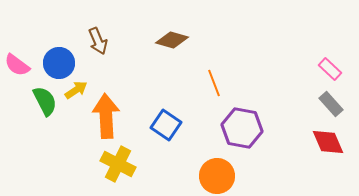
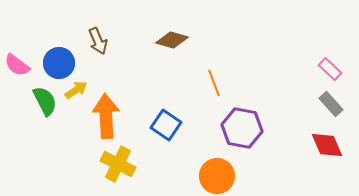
red diamond: moved 1 px left, 3 px down
